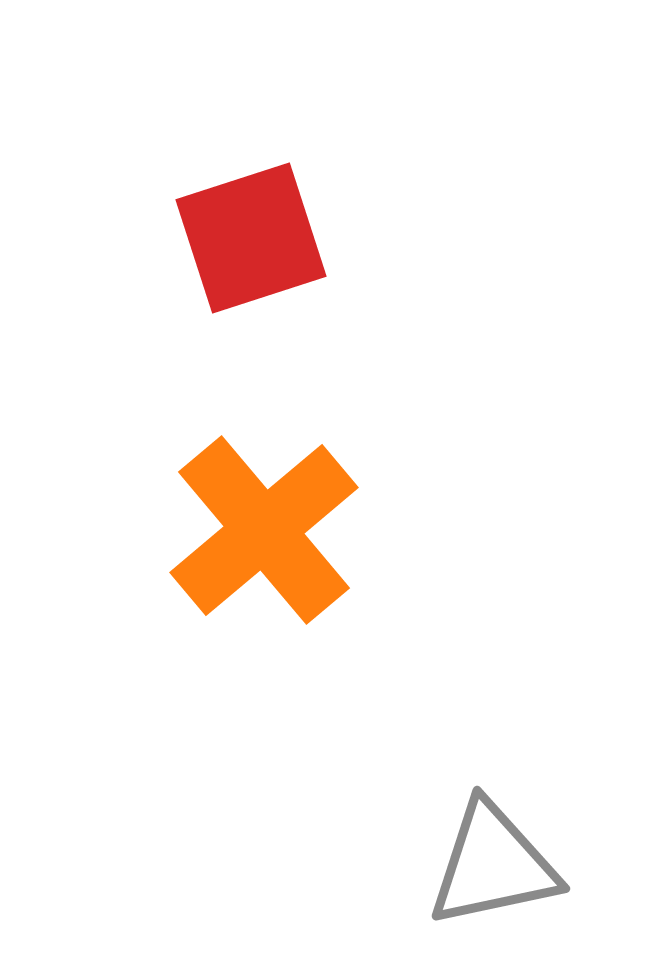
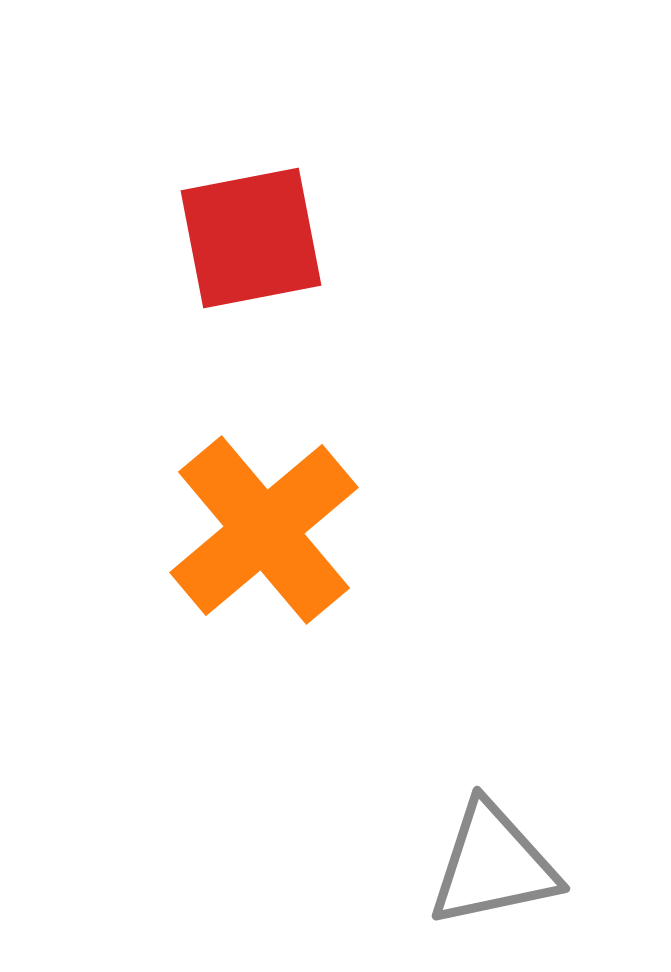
red square: rotated 7 degrees clockwise
